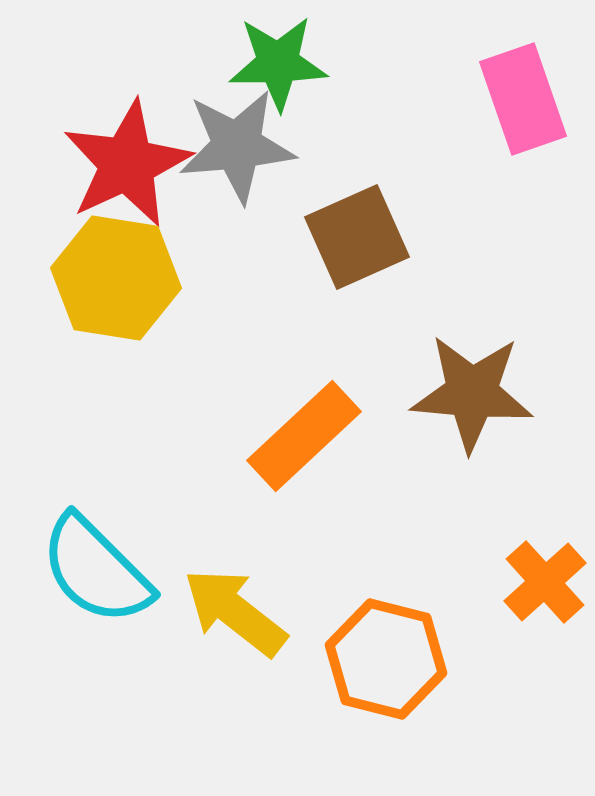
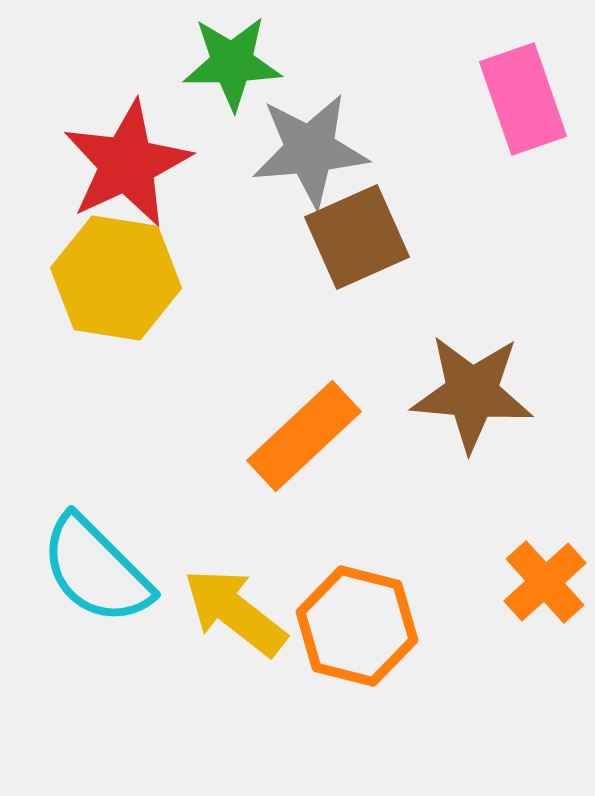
green star: moved 46 px left
gray star: moved 73 px right, 4 px down
orange hexagon: moved 29 px left, 33 px up
